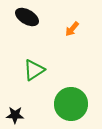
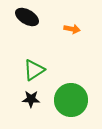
orange arrow: rotated 119 degrees counterclockwise
green circle: moved 4 px up
black star: moved 16 px right, 16 px up
